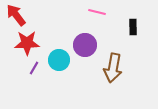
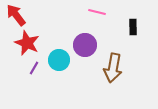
red star: rotated 25 degrees clockwise
